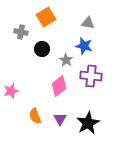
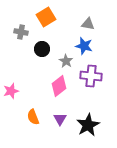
gray triangle: moved 1 px down
gray star: moved 1 px down
orange semicircle: moved 2 px left, 1 px down
black star: moved 2 px down
